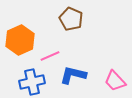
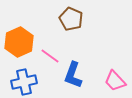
orange hexagon: moved 1 px left, 2 px down
pink line: rotated 60 degrees clockwise
blue L-shape: rotated 84 degrees counterclockwise
blue cross: moved 8 px left
